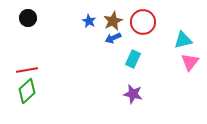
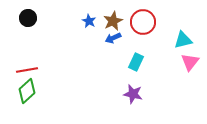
cyan rectangle: moved 3 px right, 3 px down
